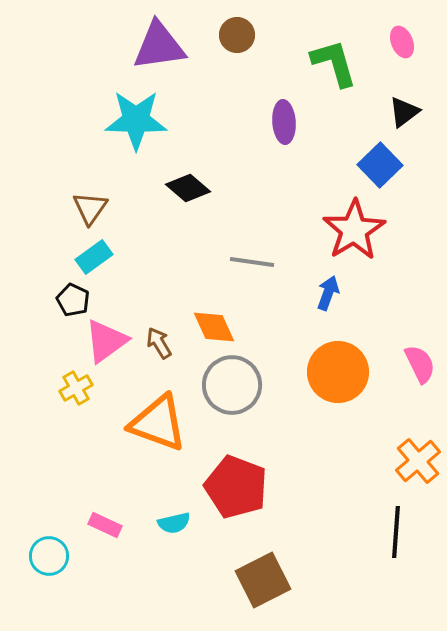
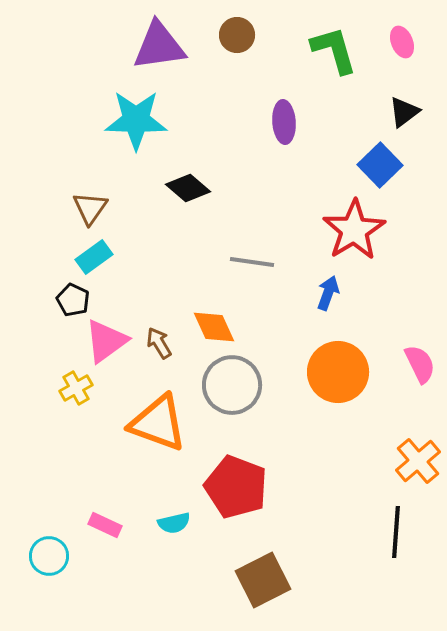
green L-shape: moved 13 px up
